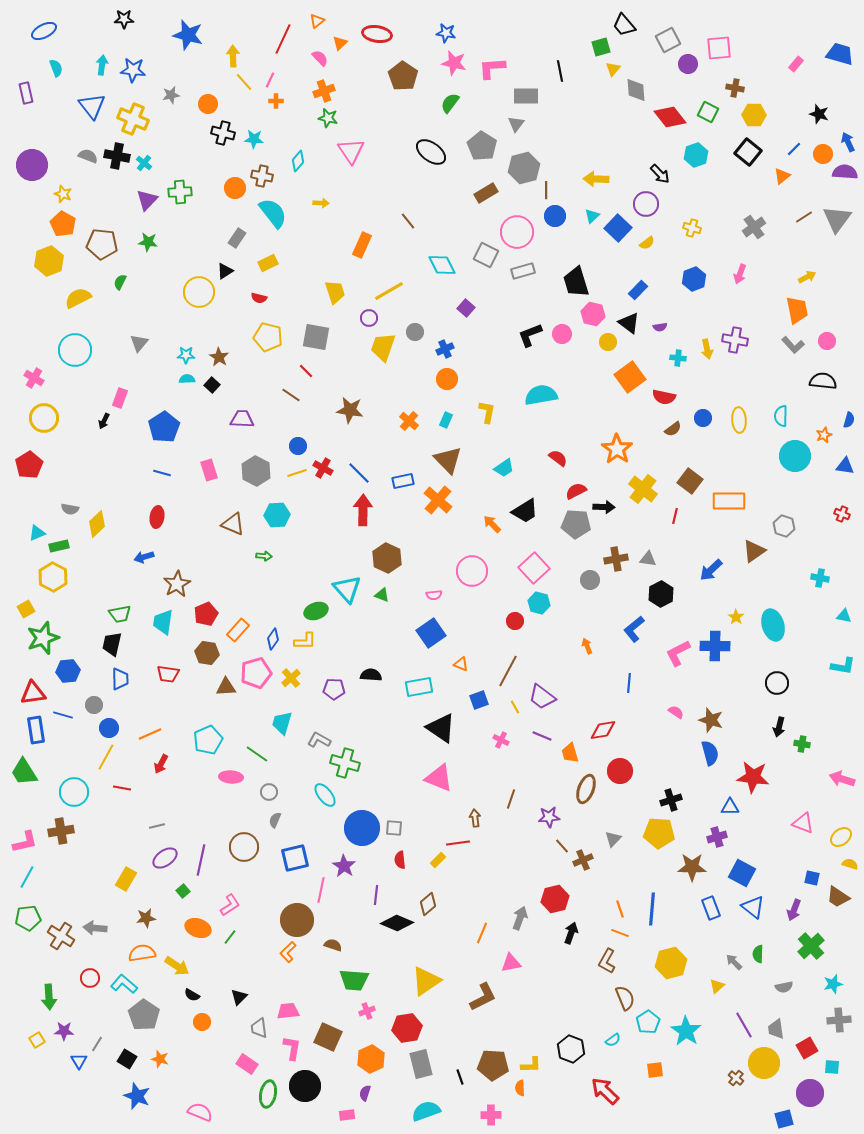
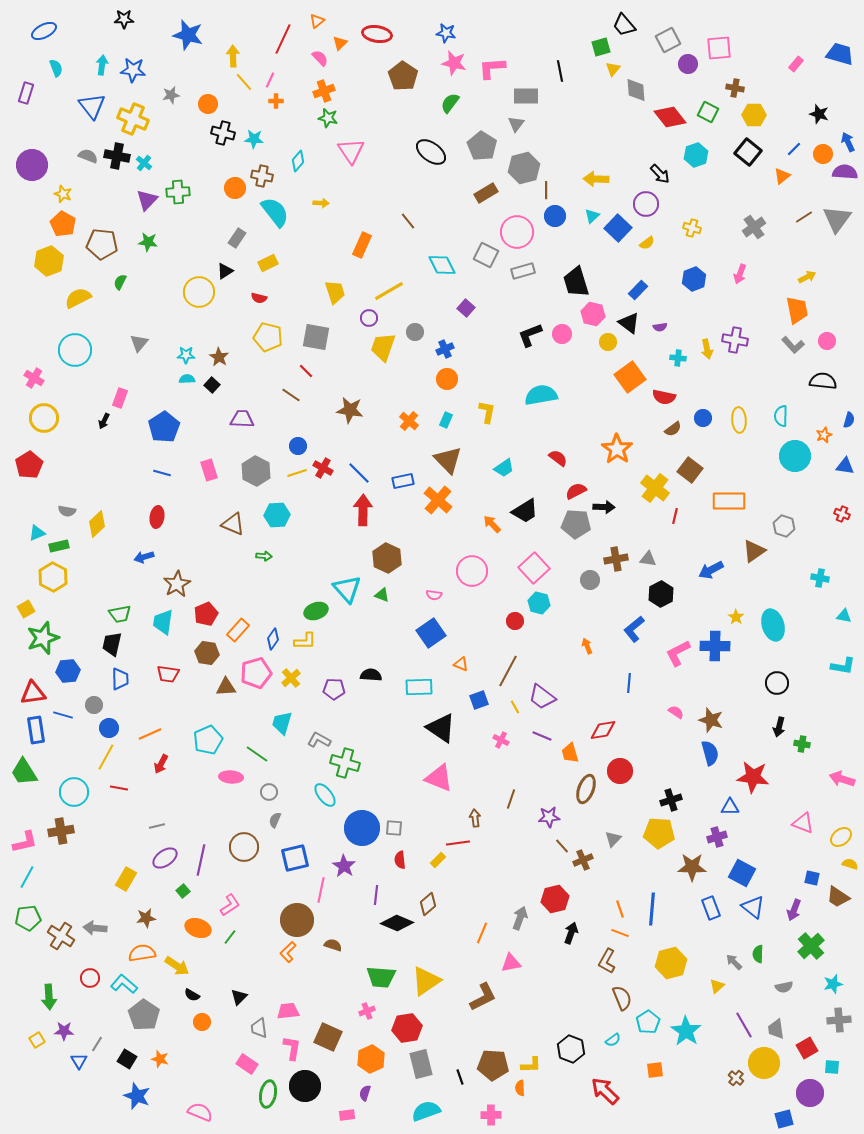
purple rectangle at (26, 93): rotated 30 degrees clockwise
green cross at (180, 192): moved 2 px left
cyan semicircle at (273, 213): moved 2 px right, 1 px up
brown square at (690, 481): moved 11 px up
yellow cross at (643, 489): moved 12 px right, 1 px up
gray semicircle at (70, 509): moved 3 px left, 2 px down
blue arrow at (711, 570): rotated 15 degrees clockwise
pink semicircle at (434, 595): rotated 14 degrees clockwise
cyan rectangle at (419, 687): rotated 8 degrees clockwise
red line at (122, 788): moved 3 px left
green trapezoid at (354, 980): moved 27 px right, 3 px up
brown semicircle at (625, 998): moved 3 px left
